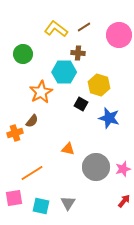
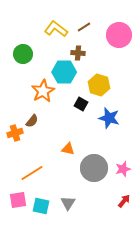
orange star: moved 2 px right, 1 px up
gray circle: moved 2 px left, 1 px down
pink square: moved 4 px right, 2 px down
